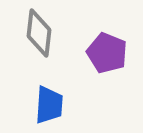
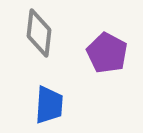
purple pentagon: rotated 6 degrees clockwise
